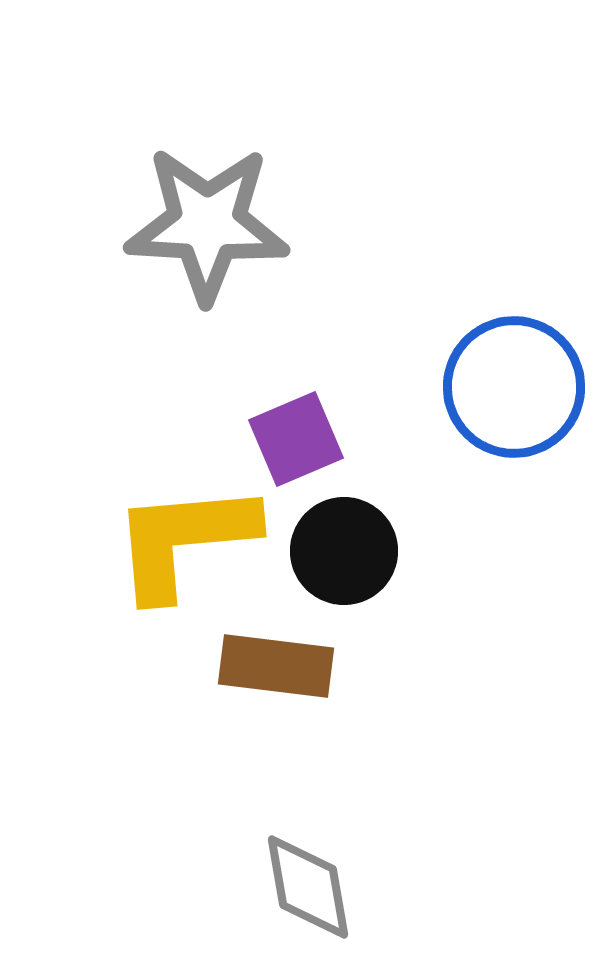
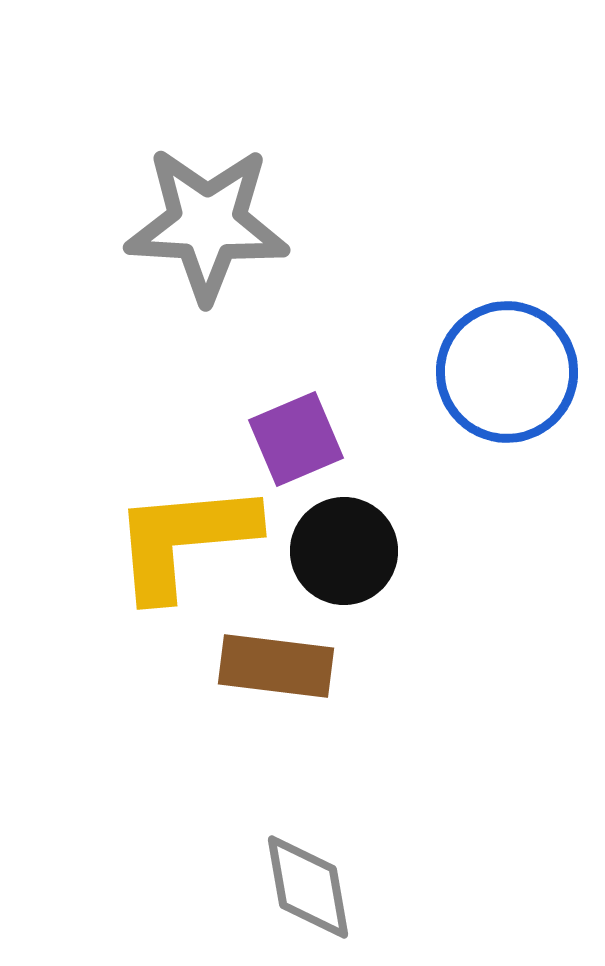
blue circle: moved 7 px left, 15 px up
